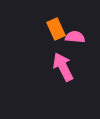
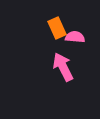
orange rectangle: moved 1 px right, 1 px up
